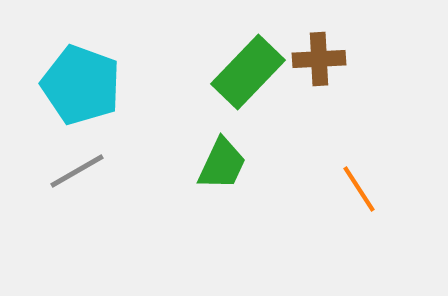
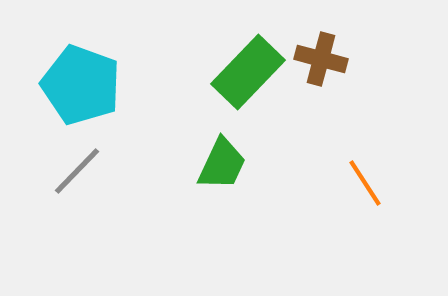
brown cross: moved 2 px right; rotated 18 degrees clockwise
gray line: rotated 16 degrees counterclockwise
orange line: moved 6 px right, 6 px up
